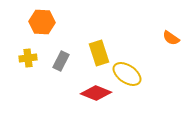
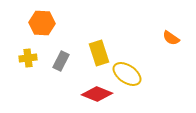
orange hexagon: moved 1 px down
red diamond: moved 1 px right, 1 px down
